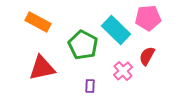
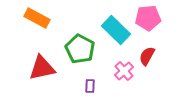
orange rectangle: moved 1 px left, 4 px up
green pentagon: moved 3 px left, 4 px down
pink cross: moved 1 px right
